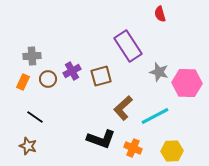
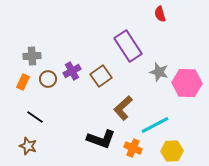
brown square: rotated 20 degrees counterclockwise
cyan line: moved 9 px down
